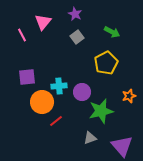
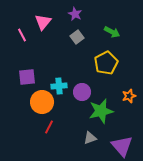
red line: moved 7 px left, 6 px down; rotated 24 degrees counterclockwise
